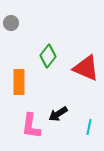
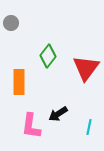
red triangle: rotated 44 degrees clockwise
